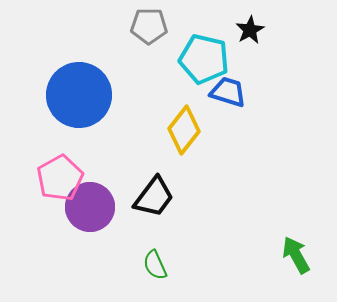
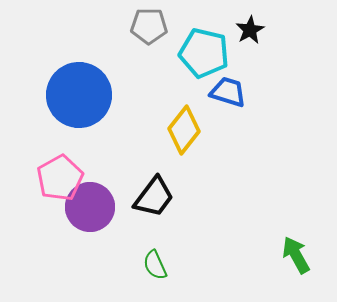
cyan pentagon: moved 6 px up
